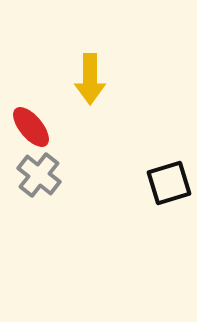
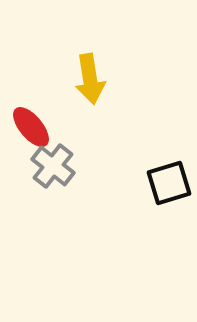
yellow arrow: rotated 9 degrees counterclockwise
gray cross: moved 14 px right, 9 px up
